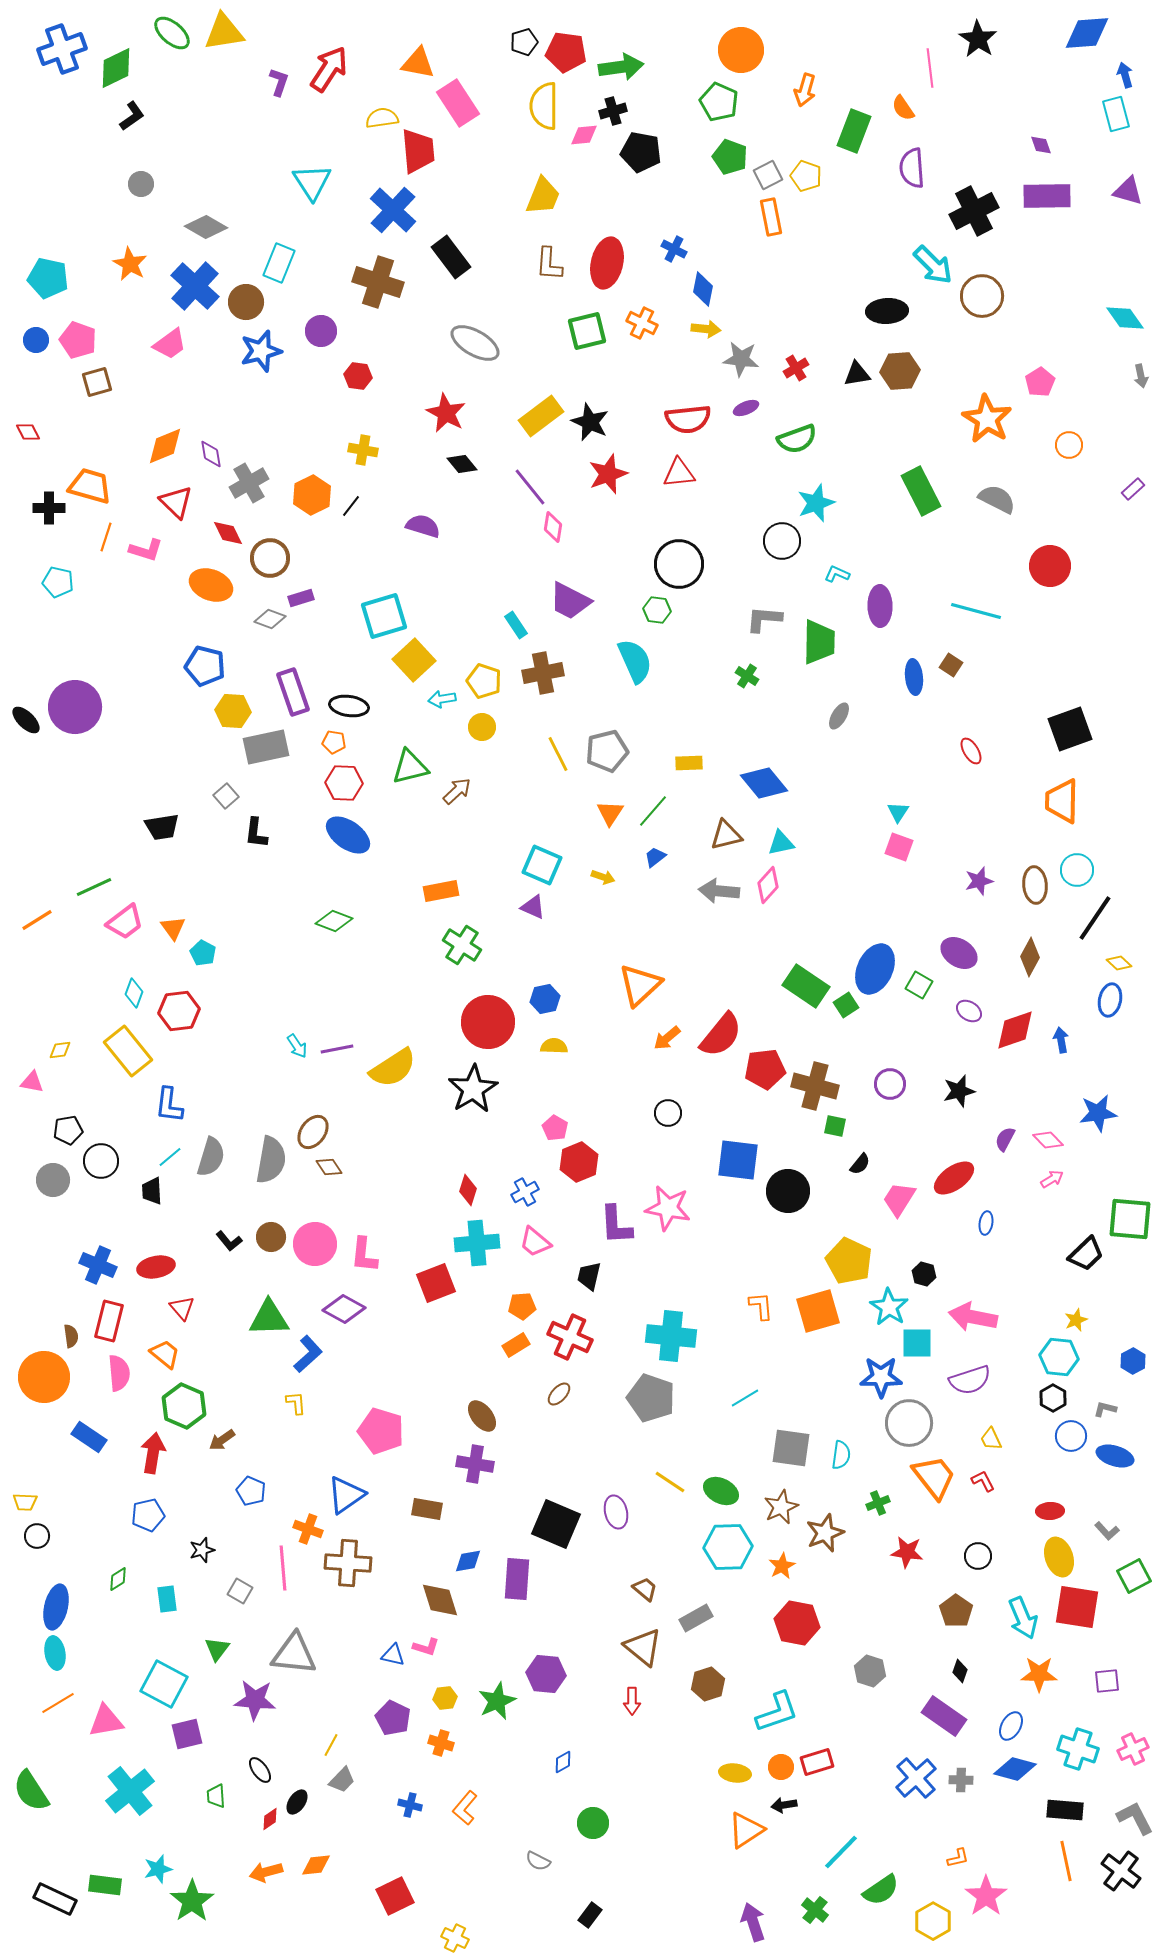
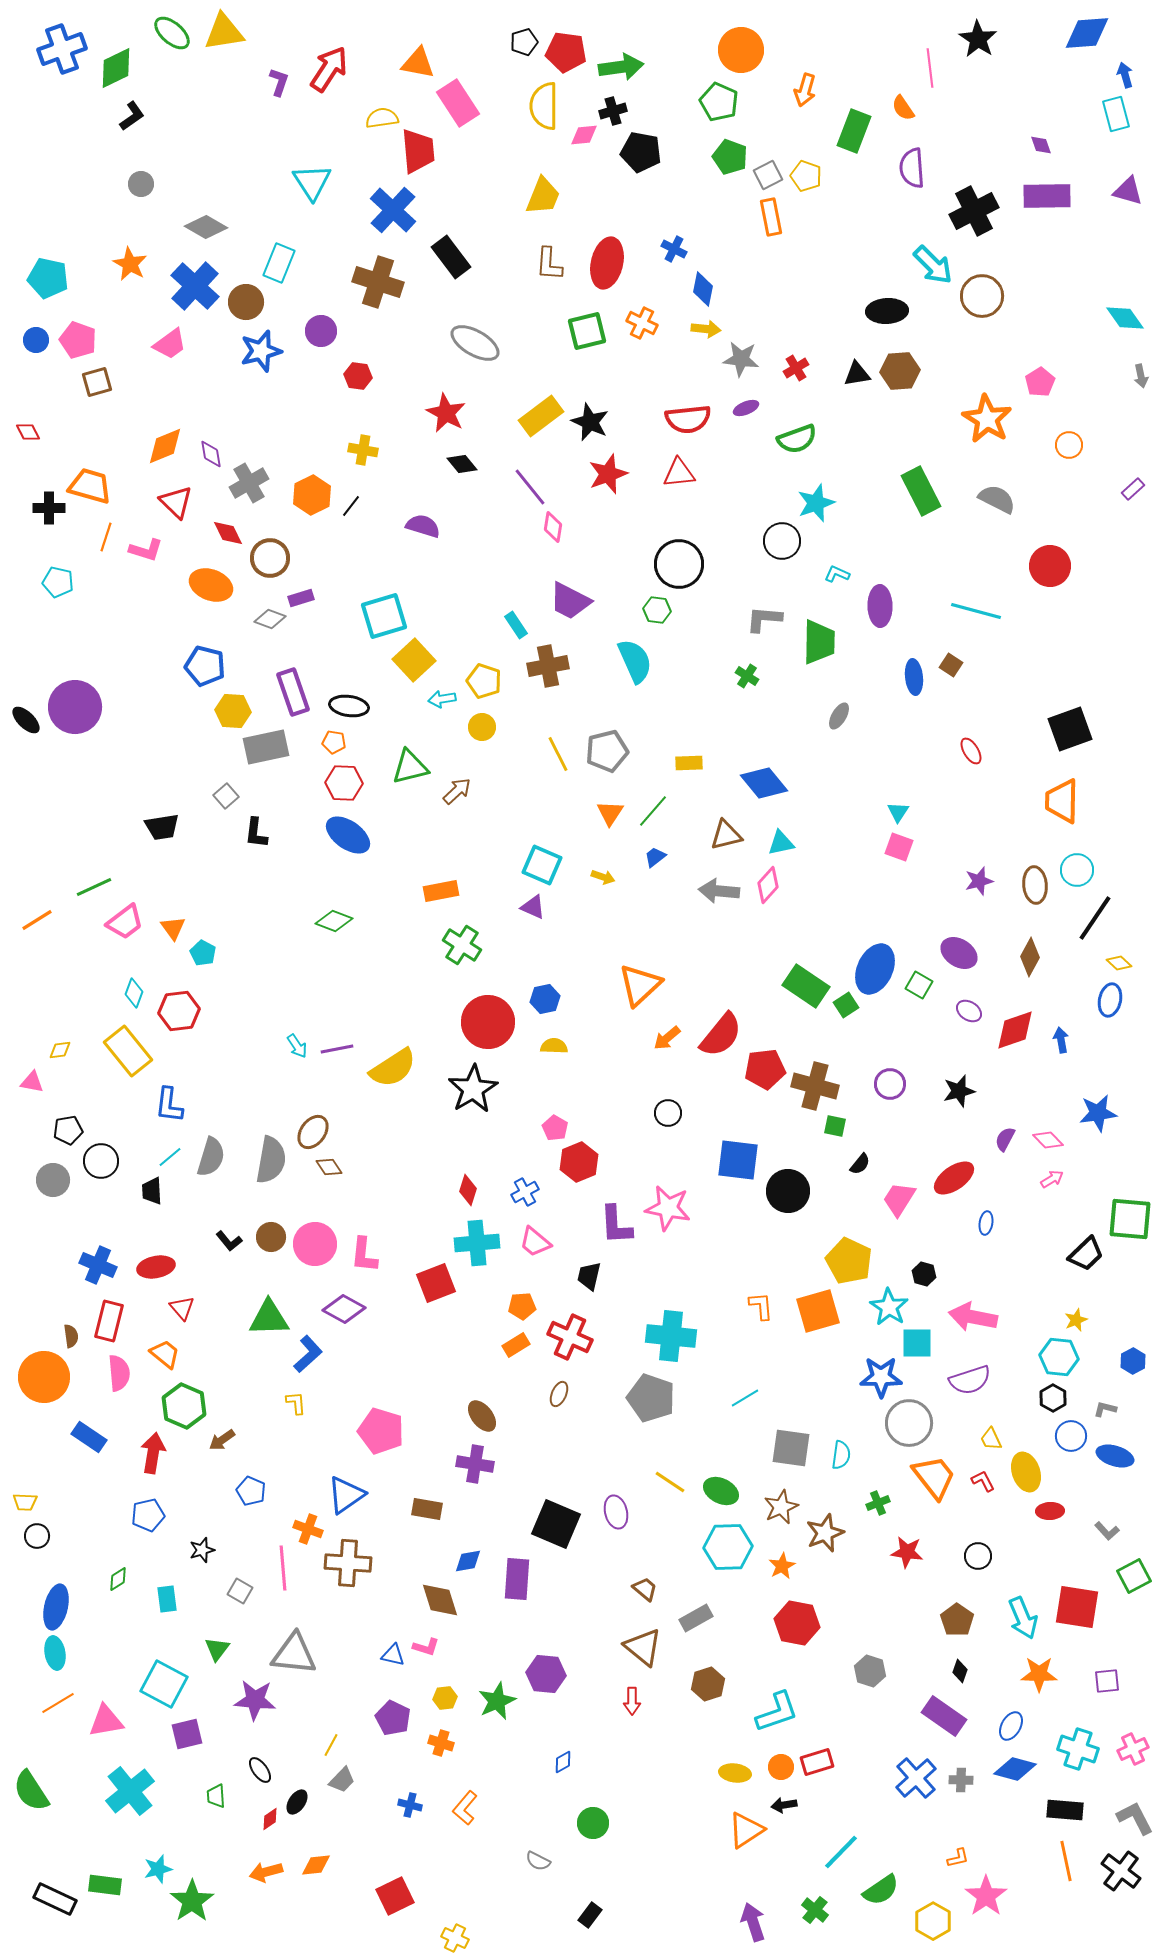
brown cross at (543, 673): moved 5 px right, 7 px up
brown ellipse at (559, 1394): rotated 20 degrees counterclockwise
yellow ellipse at (1059, 1557): moved 33 px left, 85 px up
brown pentagon at (956, 1611): moved 1 px right, 9 px down
